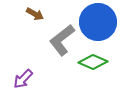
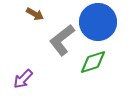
green diamond: rotated 40 degrees counterclockwise
